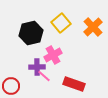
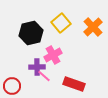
red circle: moved 1 px right
